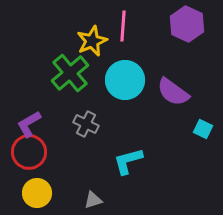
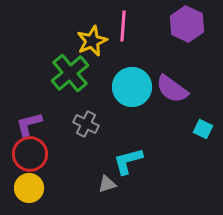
cyan circle: moved 7 px right, 7 px down
purple semicircle: moved 1 px left, 3 px up
purple L-shape: rotated 16 degrees clockwise
red circle: moved 1 px right, 2 px down
yellow circle: moved 8 px left, 5 px up
gray triangle: moved 14 px right, 16 px up
